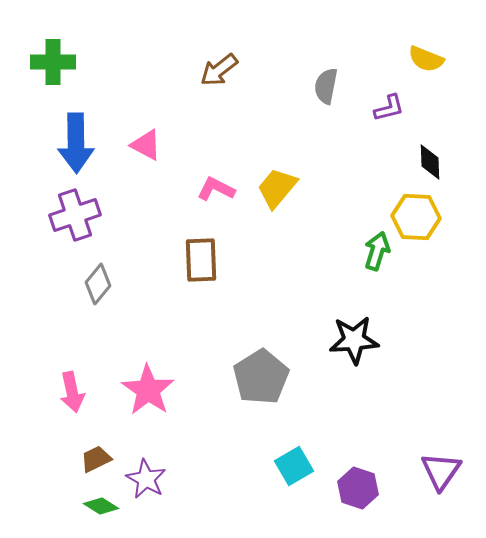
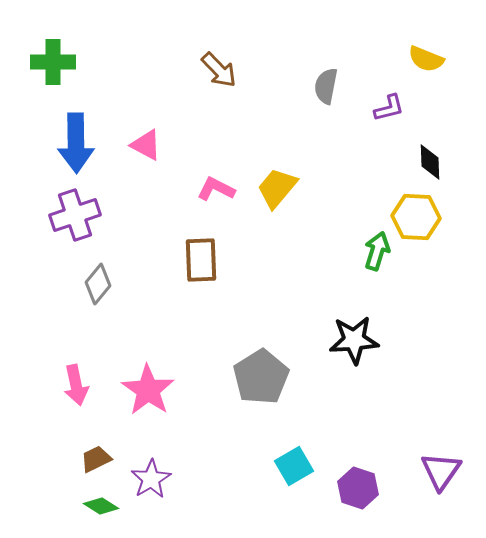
brown arrow: rotated 96 degrees counterclockwise
pink arrow: moved 4 px right, 7 px up
purple star: moved 5 px right; rotated 12 degrees clockwise
